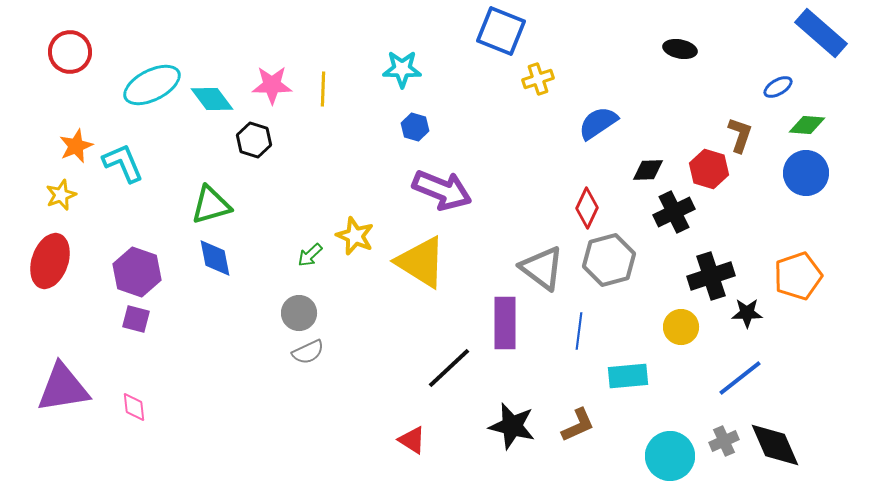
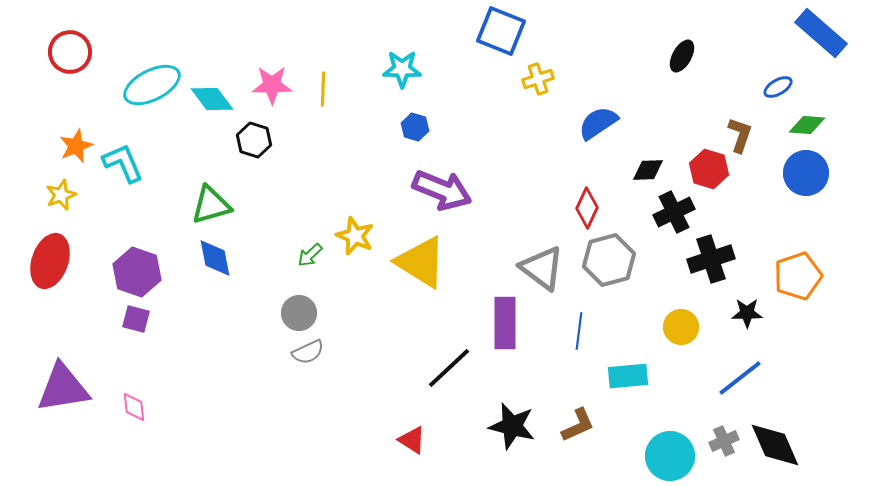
black ellipse at (680, 49): moved 2 px right, 7 px down; rotated 72 degrees counterclockwise
black cross at (711, 276): moved 17 px up
